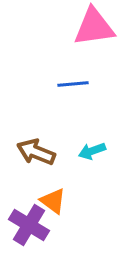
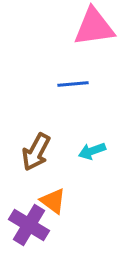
brown arrow: rotated 84 degrees counterclockwise
